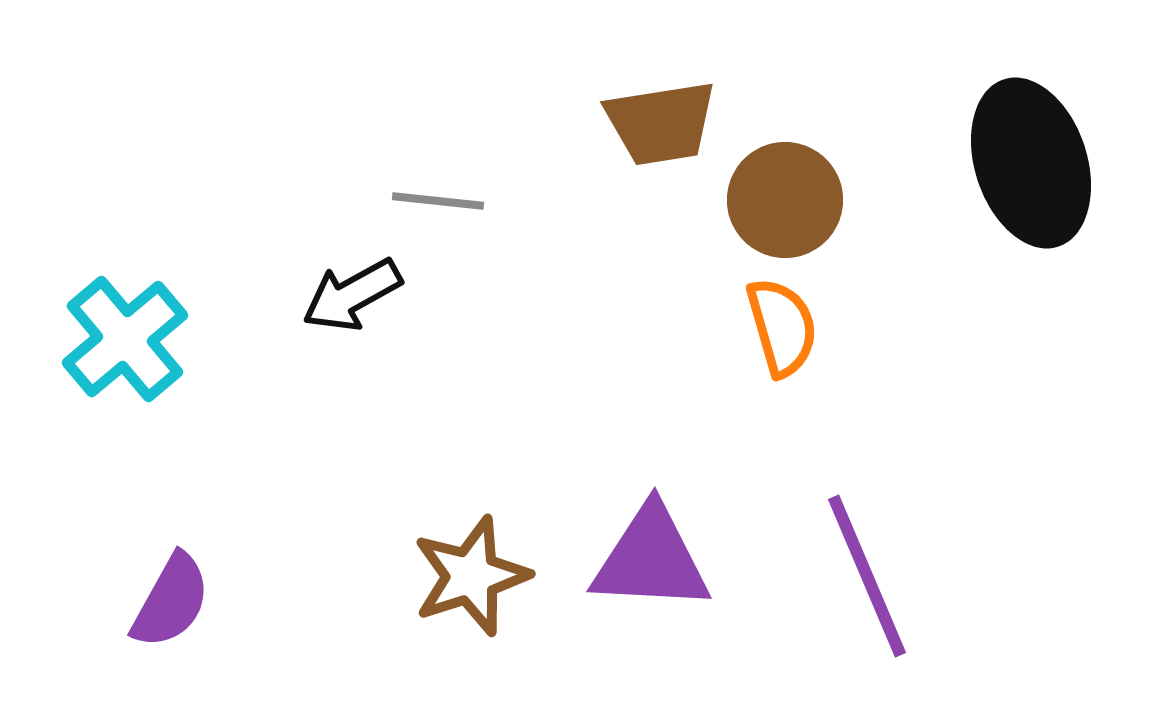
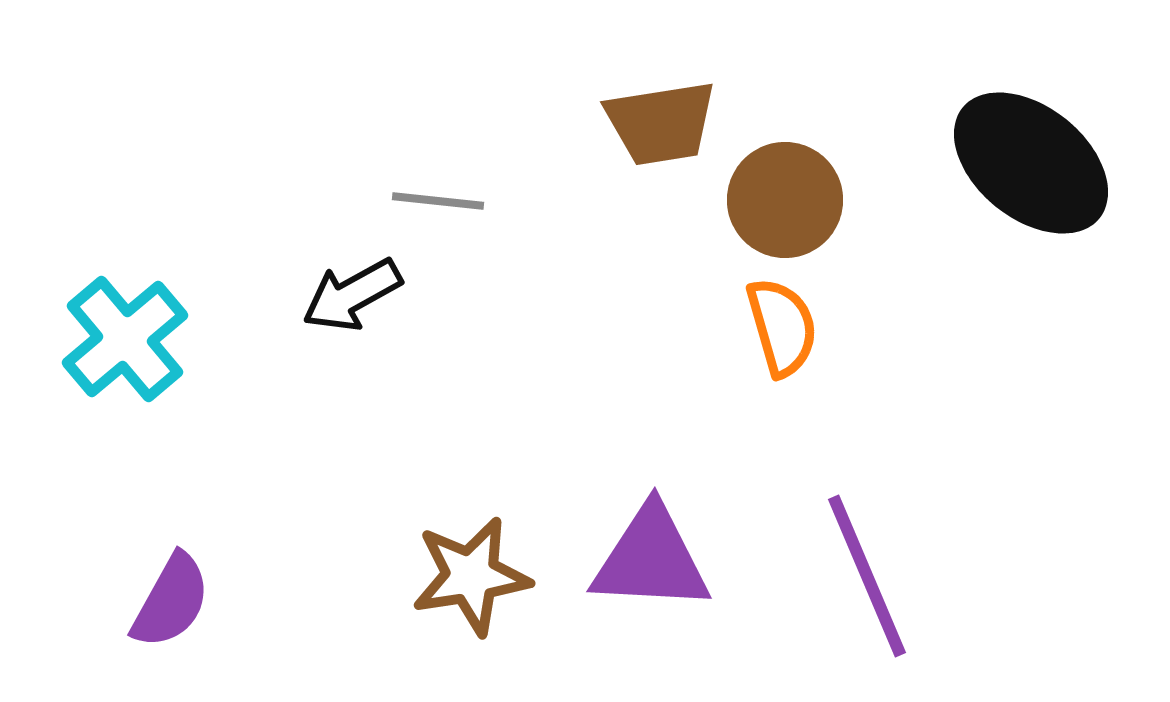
black ellipse: rotated 33 degrees counterclockwise
brown star: rotated 9 degrees clockwise
